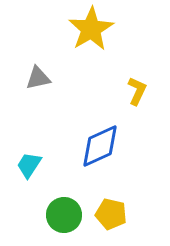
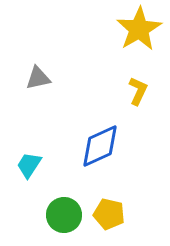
yellow star: moved 48 px right
yellow L-shape: moved 1 px right
yellow pentagon: moved 2 px left
